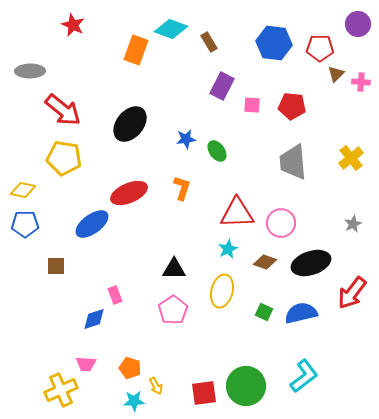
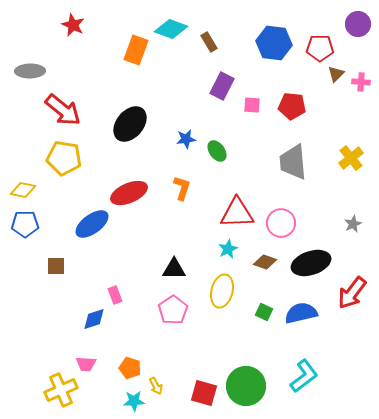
red square at (204, 393): rotated 24 degrees clockwise
